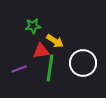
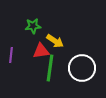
white circle: moved 1 px left, 5 px down
purple line: moved 8 px left, 14 px up; rotated 63 degrees counterclockwise
